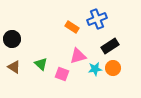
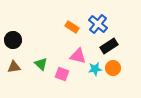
blue cross: moved 1 px right, 5 px down; rotated 30 degrees counterclockwise
black circle: moved 1 px right, 1 px down
black rectangle: moved 1 px left
pink triangle: rotated 30 degrees clockwise
brown triangle: rotated 40 degrees counterclockwise
